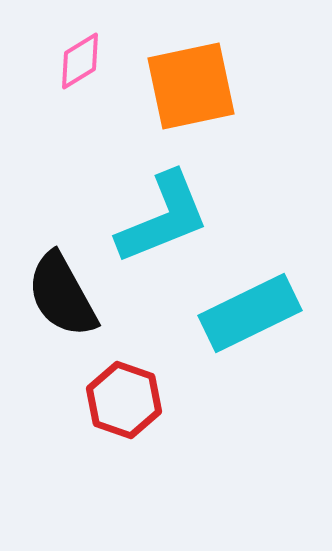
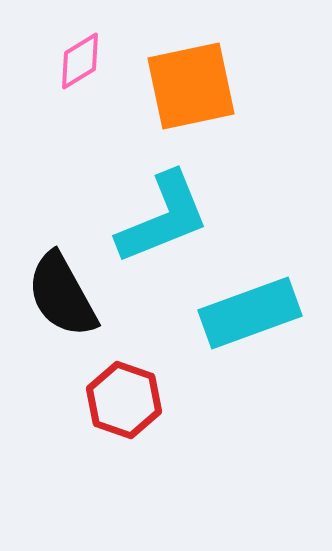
cyan rectangle: rotated 6 degrees clockwise
